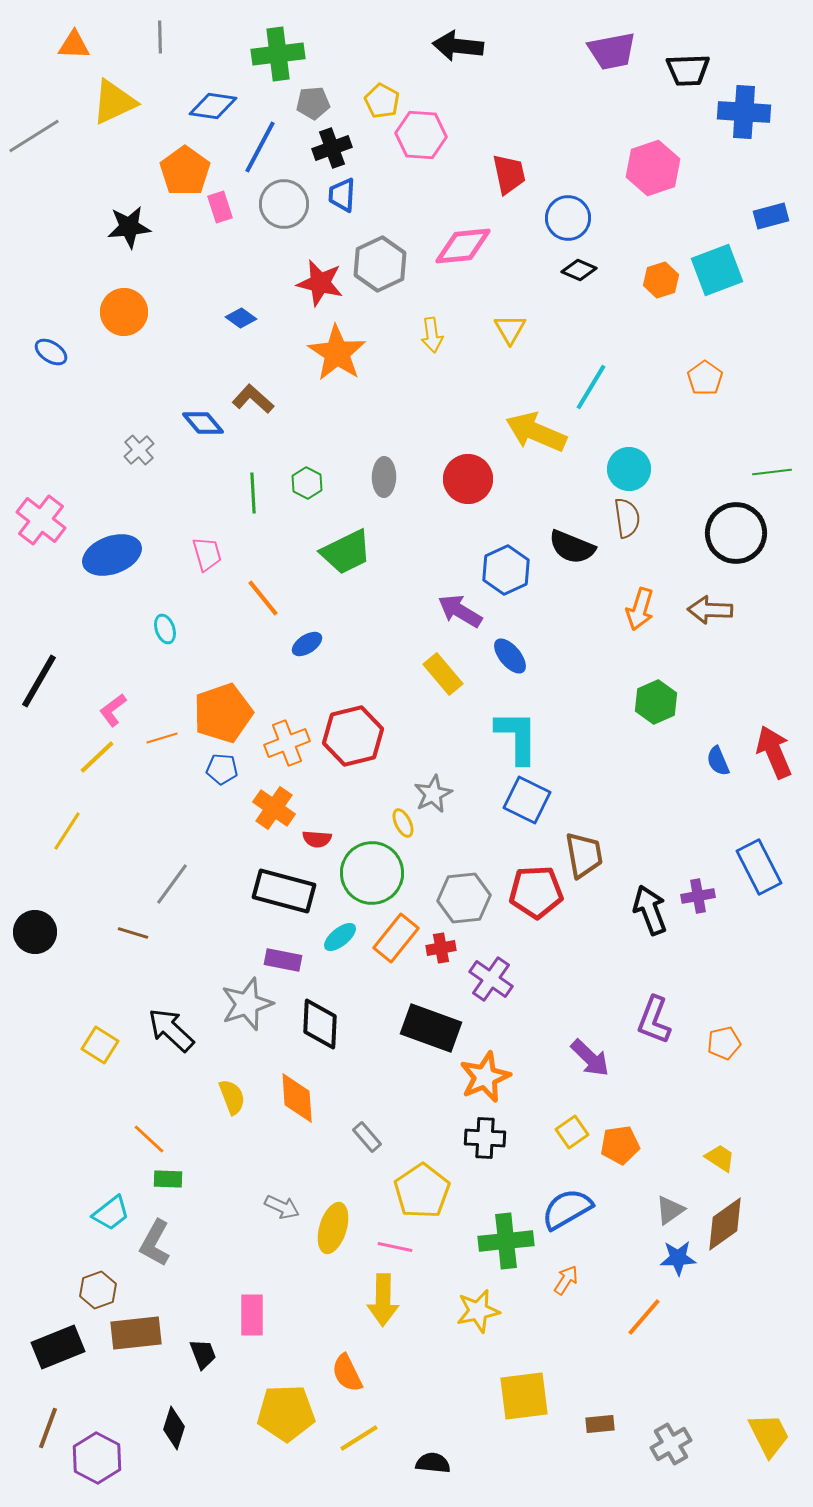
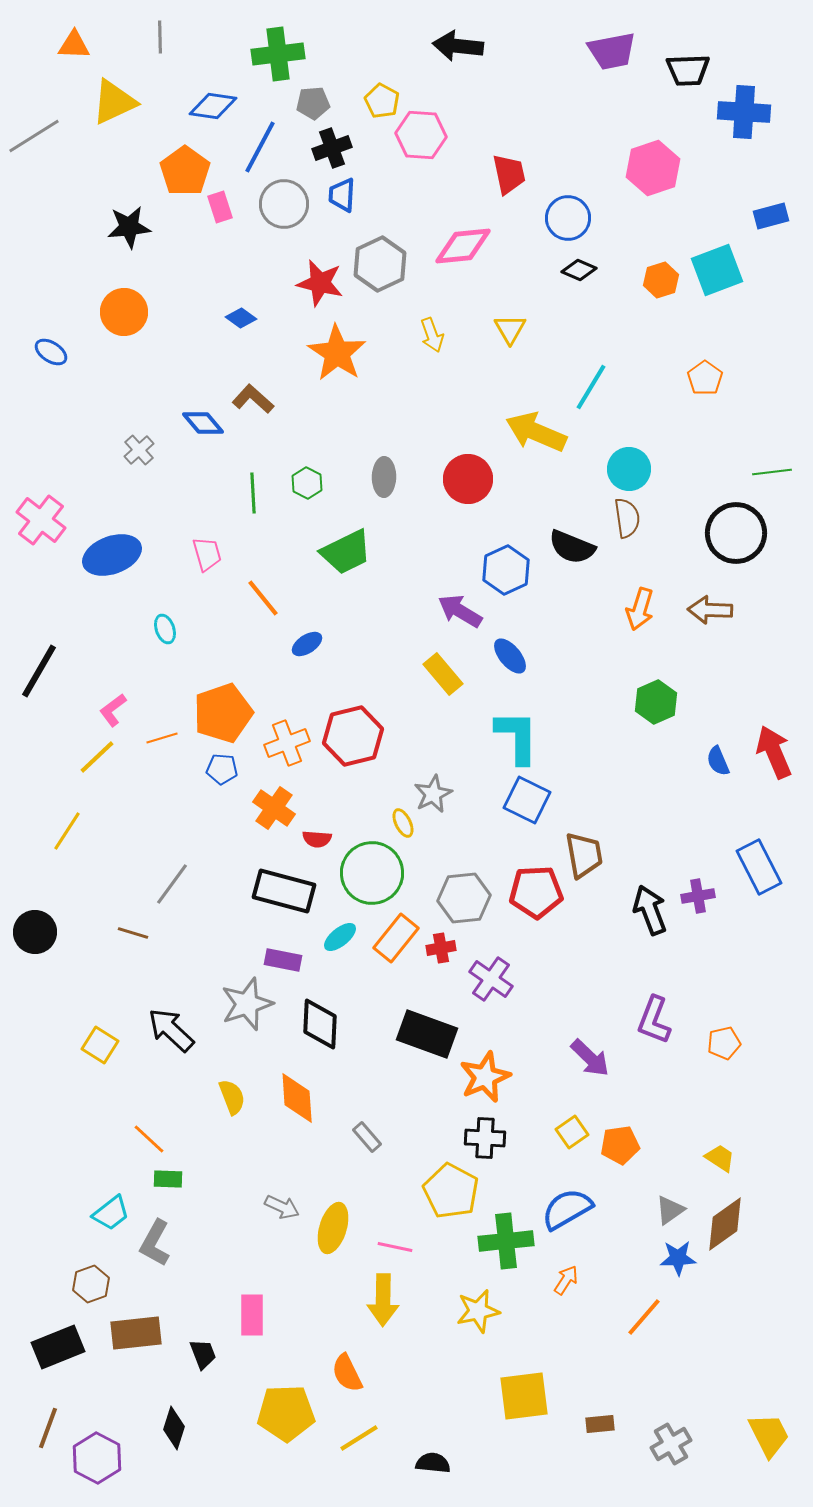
yellow arrow at (432, 335): rotated 12 degrees counterclockwise
black line at (39, 681): moved 10 px up
black rectangle at (431, 1028): moved 4 px left, 6 px down
yellow pentagon at (422, 1191): moved 29 px right; rotated 10 degrees counterclockwise
brown hexagon at (98, 1290): moved 7 px left, 6 px up
